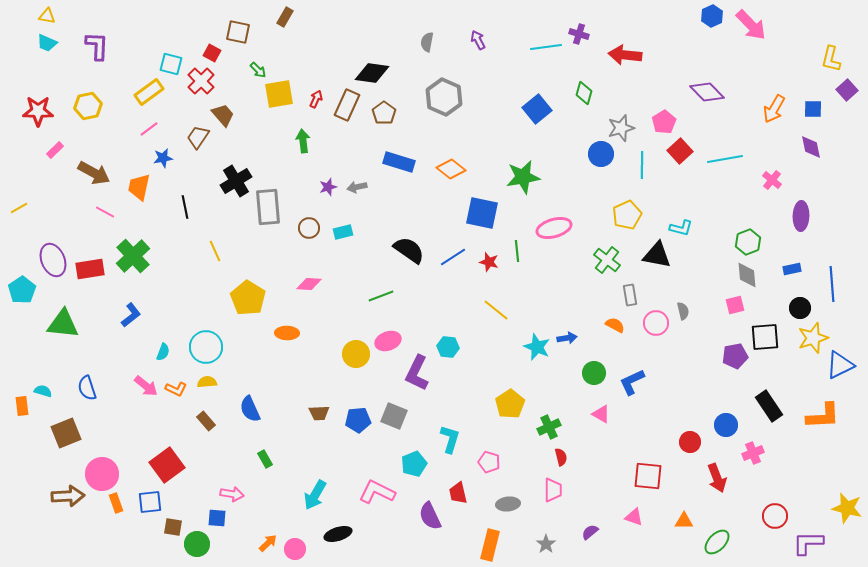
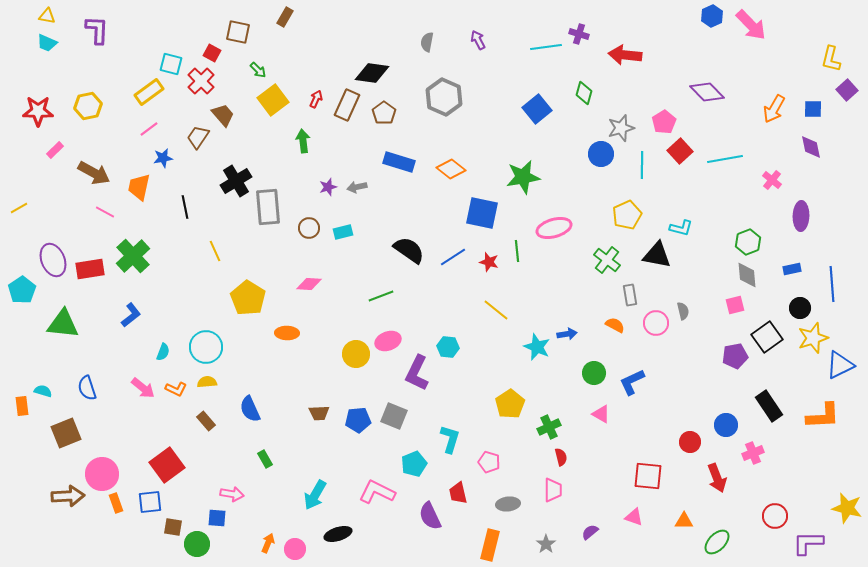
purple L-shape at (97, 46): moved 16 px up
yellow square at (279, 94): moved 6 px left, 6 px down; rotated 28 degrees counterclockwise
black square at (765, 337): moved 2 px right; rotated 32 degrees counterclockwise
blue arrow at (567, 338): moved 4 px up
pink arrow at (146, 386): moved 3 px left, 2 px down
orange arrow at (268, 543): rotated 24 degrees counterclockwise
